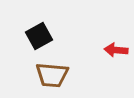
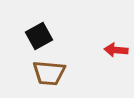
brown trapezoid: moved 3 px left, 2 px up
